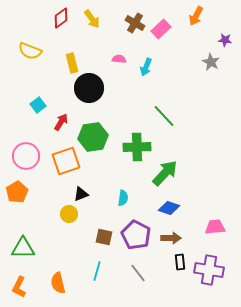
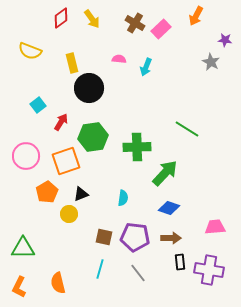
green line: moved 23 px right, 13 px down; rotated 15 degrees counterclockwise
orange pentagon: moved 30 px right
purple pentagon: moved 1 px left, 2 px down; rotated 20 degrees counterclockwise
cyan line: moved 3 px right, 2 px up
